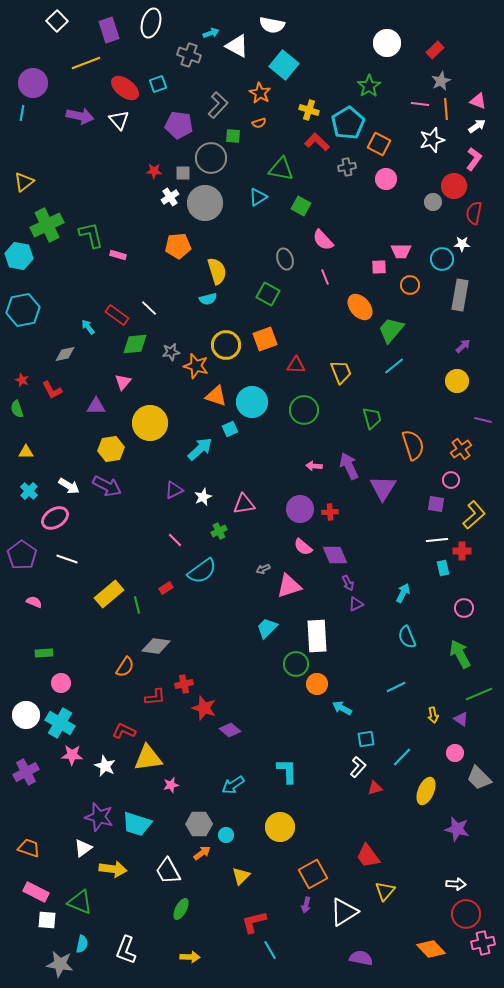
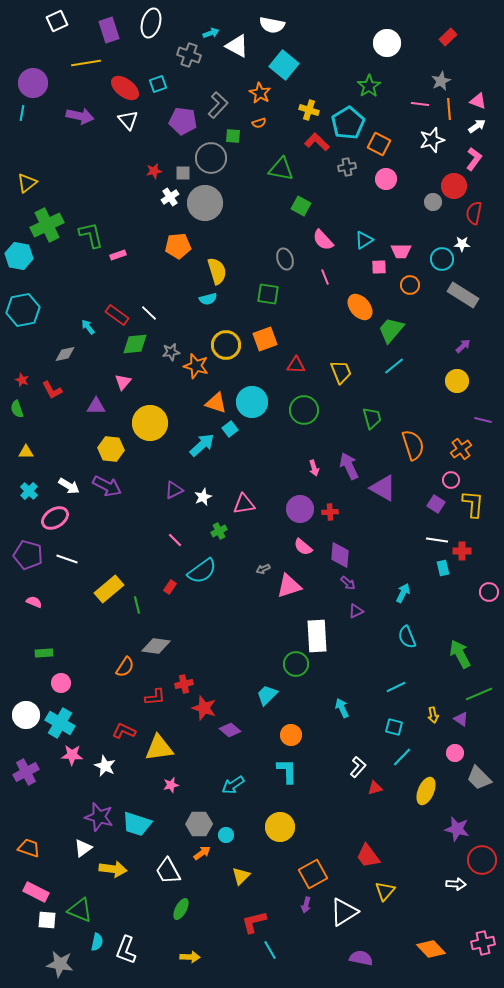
white square at (57, 21): rotated 20 degrees clockwise
red rectangle at (435, 50): moved 13 px right, 13 px up
yellow line at (86, 63): rotated 12 degrees clockwise
orange line at (446, 109): moved 3 px right
white triangle at (119, 120): moved 9 px right
purple pentagon at (179, 125): moved 4 px right, 4 px up
red star at (154, 171): rotated 14 degrees counterclockwise
yellow triangle at (24, 182): moved 3 px right, 1 px down
cyan triangle at (258, 197): moved 106 px right, 43 px down
pink rectangle at (118, 255): rotated 35 degrees counterclockwise
green square at (268, 294): rotated 20 degrees counterclockwise
gray rectangle at (460, 295): moved 3 px right; rotated 68 degrees counterclockwise
white line at (149, 308): moved 5 px down
orange triangle at (216, 396): moved 7 px down
cyan square at (230, 429): rotated 14 degrees counterclockwise
yellow hexagon at (111, 449): rotated 15 degrees clockwise
cyan arrow at (200, 449): moved 2 px right, 4 px up
pink arrow at (314, 466): moved 2 px down; rotated 112 degrees counterclockwise
purple triangle at (383, 488): rotated 32 degrees counterclockwise
purple square at (436, 504): rotated 24 degrees clockwise
yellow L-shape at (474, 515): moved 1 px left, 11 px up; rotated 44 degrees counterclockwise
white line at (437, 540): rotated 15 degrees clockwise
purple pentagon at (22, 555): moved 6 px right; rotated 20 degrees counterclockwise
purple diamond at (335, 555): moved 5 px right; rotated 28 degrees clockwise
purple arrow at (348, 583): rotated 21 degrees counterclockwise
red rectangle at (166, 588): moved 4 px right, 1 px up; rotated 24 degrees counterclockwise
yellow rectangle at (109, 594): moved 5 px up
purple triangle at (356, 604): moved 7 px down
pink circle at (464, 608): moved 25 px right, 16 px up
cyan trapezoid at (267, 628): moved 67 px down
orange circle at (317, 684): moved 26 px left, 51 px down
cyan arrow at (342, 708): rotated 36 degrees clockwise
cyan square at (366, 739): moved 28 px right, 12 px up; rotated 24 degrees clockwise
yellow triangle at (148, 758): moved 11 px right, 10 px up
green triangle at (80, 902): moved 8 px down
red circle at (466, 914): moved 16 px right, 54 px up
cyan semicircle at (82, 944): moved 15 px right, 2 px up
